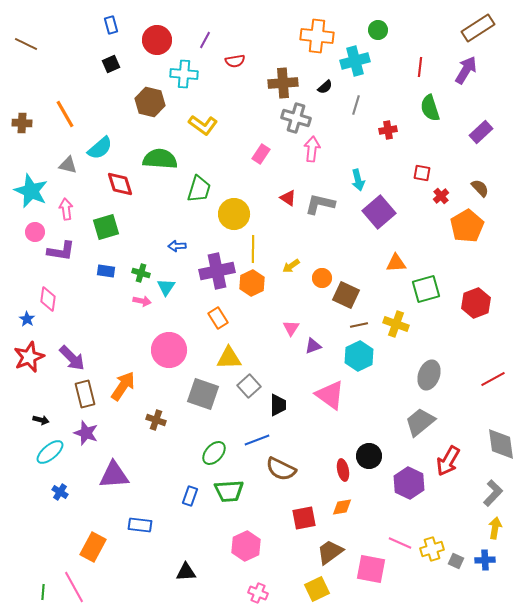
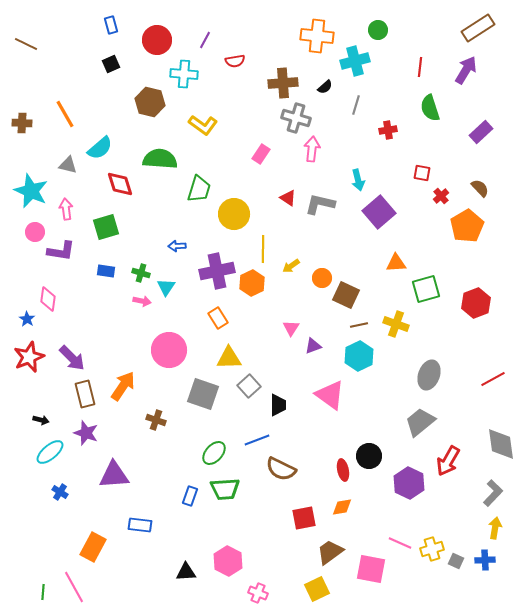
yellow line at (253, 249): moved 10 px right
green trapezoid at (229, 491): moved 4 px left, 2 px up
pink hexagon at (246, 546): moved 18 px left, 15 px down; rotated 8 degrees counterclockwise
